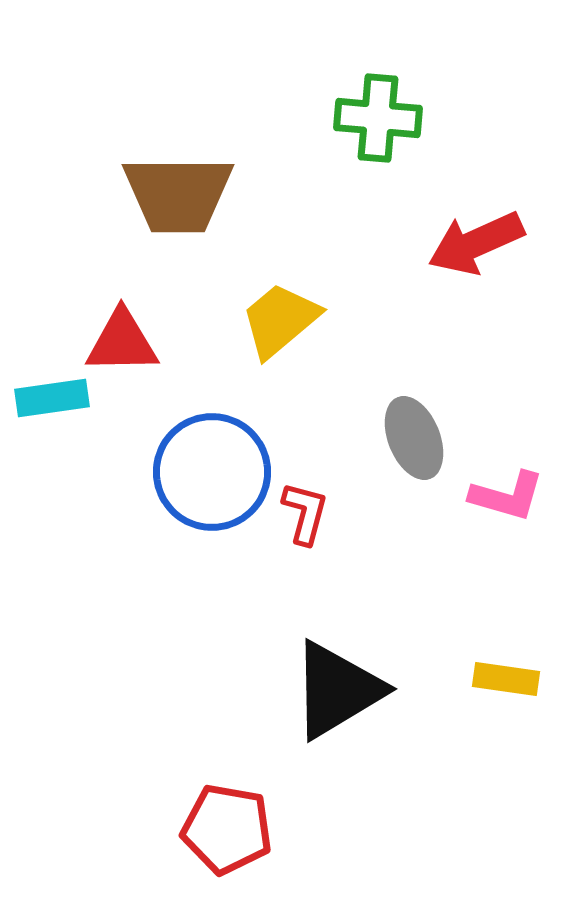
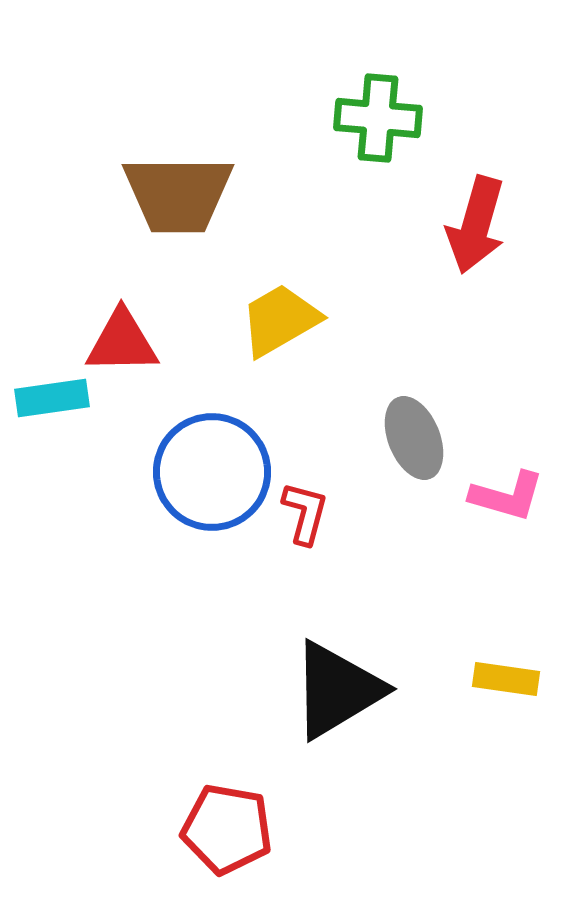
red arrow: moved 18 px up; rotated 50 degrees counterclockwise
yellow trapezoid: rotated 10 degrees clockwise
